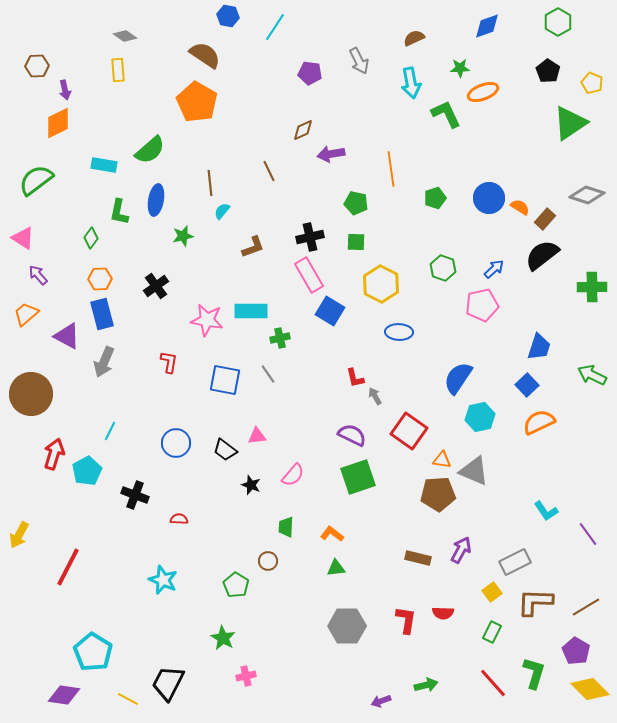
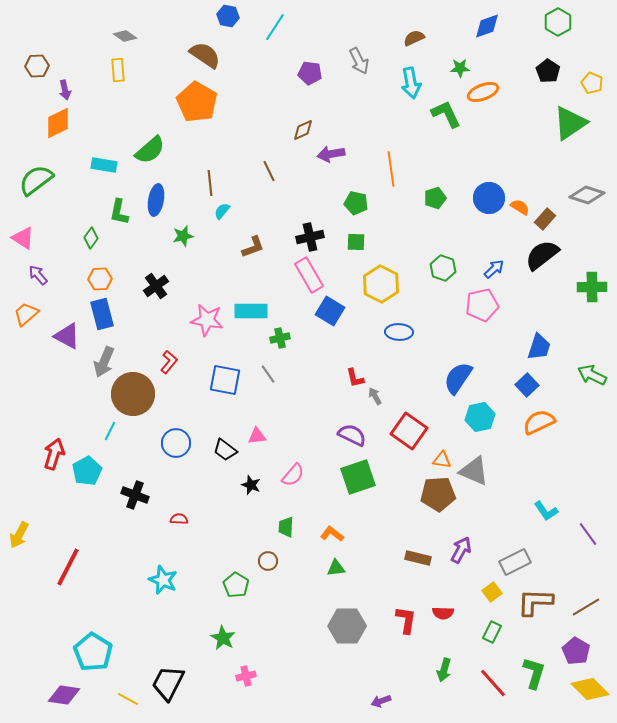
red L-shape at (169, 362): rotated 30 degrees clockwise
brown circle at (31, 394): moved 102 px right
green arrow at (426, 685): moved 18 px right, 15 px up; rotated 120 degrees clockwise
